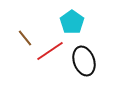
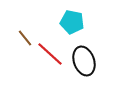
cyan pentagon: rotated 25 degrees counterclockwise
red line: moved 3 px down; rotated 76 degrees clockwise
